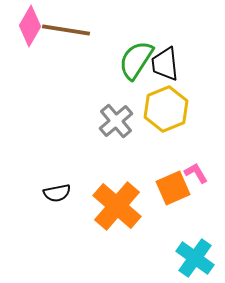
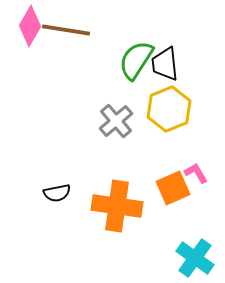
yellow hexagon: moved 3 px right
orange cross: rotated 33 degrees counterclockwise
